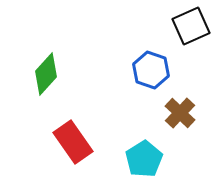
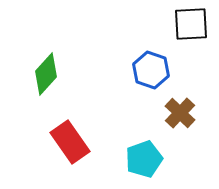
black square: moved 2 px up; rotated 21 degrees clockwise
red rectangle: moved 3 px left
cyan pentagon: rotated 12 degrees clockwise
